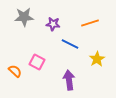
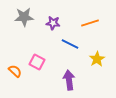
purple star: moved 1 px up
